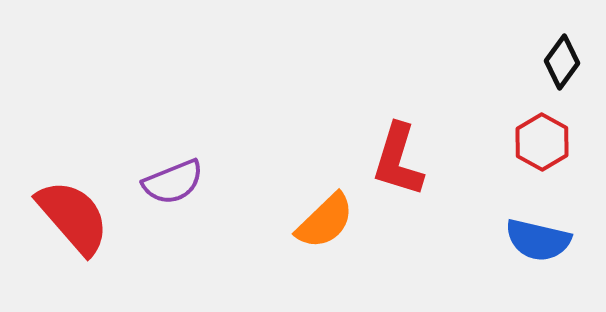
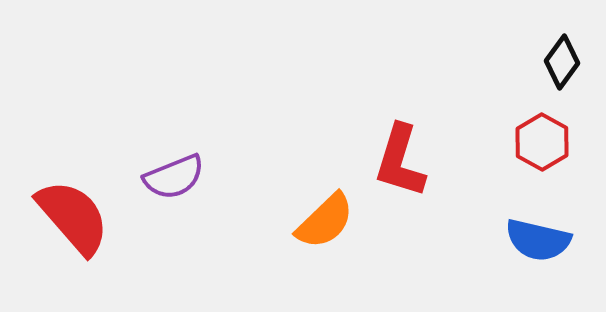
red L-shape: moved 2 px right, 1 px down
purple semicircle: moved 1 px right, 5 px up
